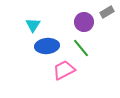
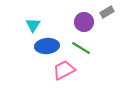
green line: rotated 18 degrees counterclockwise
